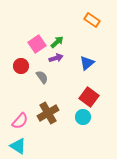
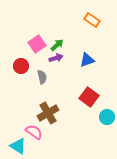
green arrow: moved 3 px down
blue triangle: moved 3 px up; rotated 21 degrees clockwise
gray semicircle: rotated 24 degrees clockwise
cyan circle: moved 24 px right
pink semicircle: moved 14 px right, 11 px down; rotated 96 degrees counterclockwise
